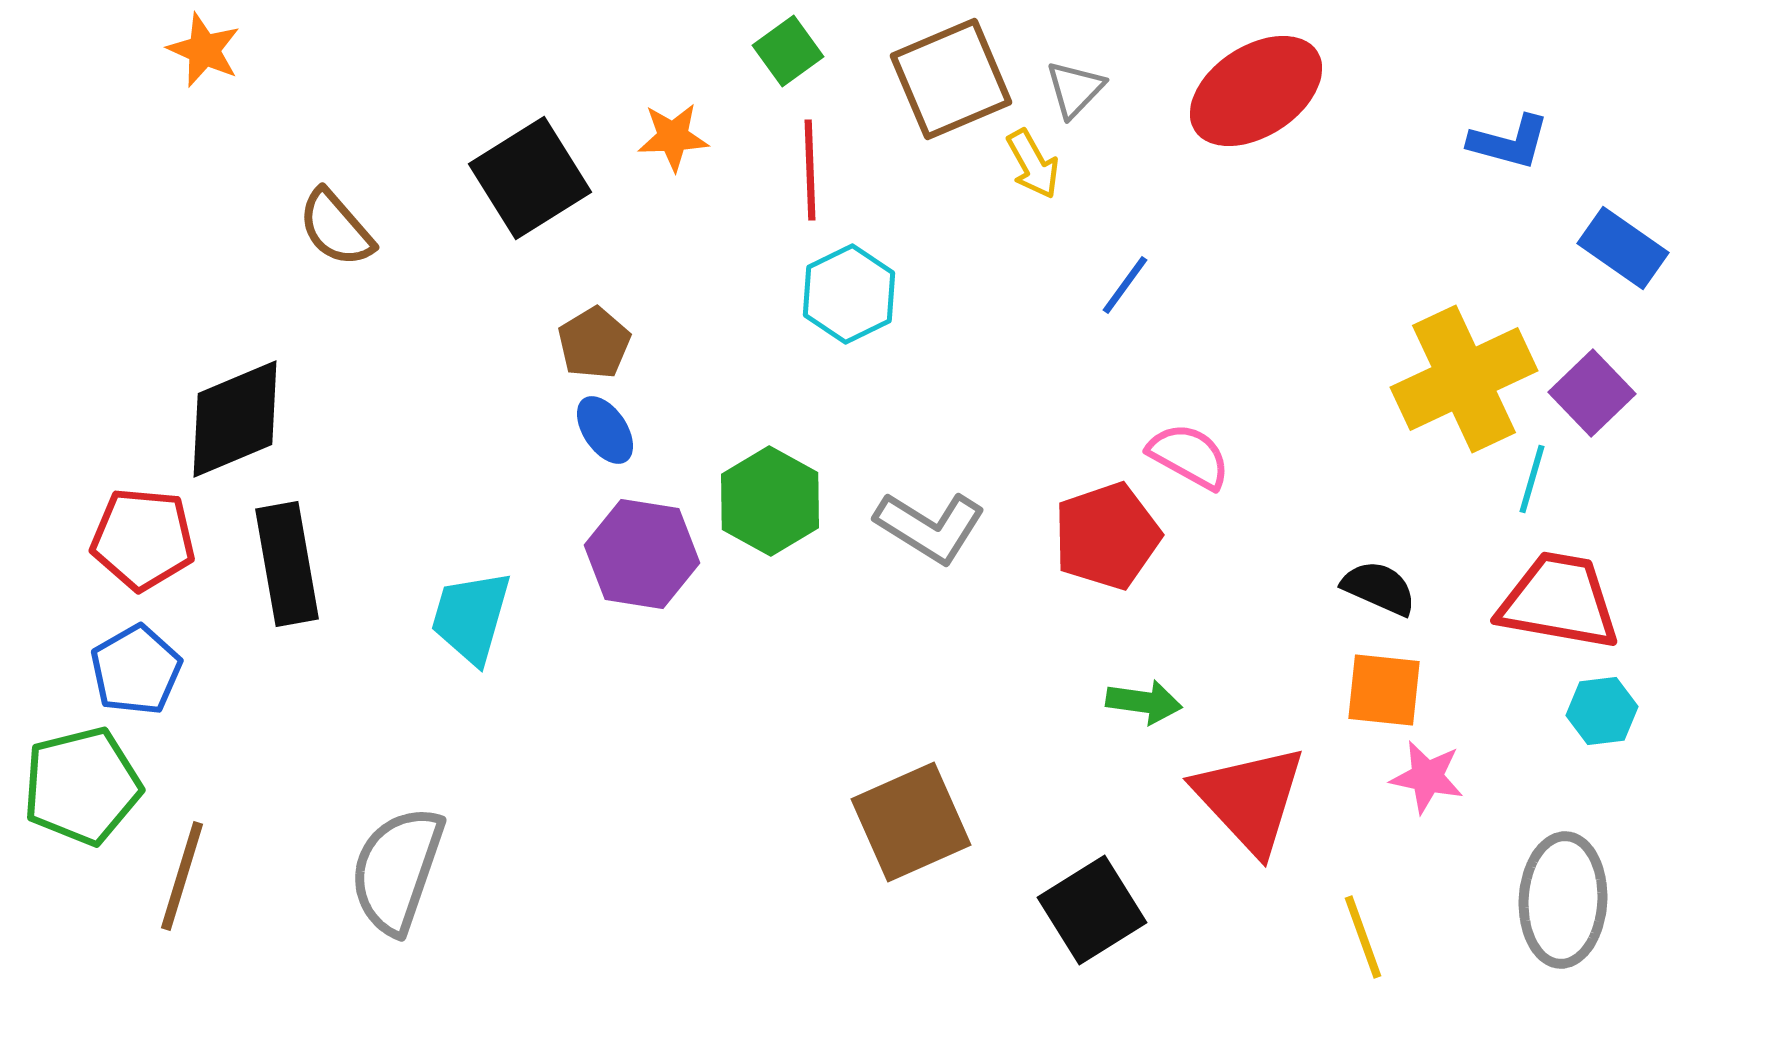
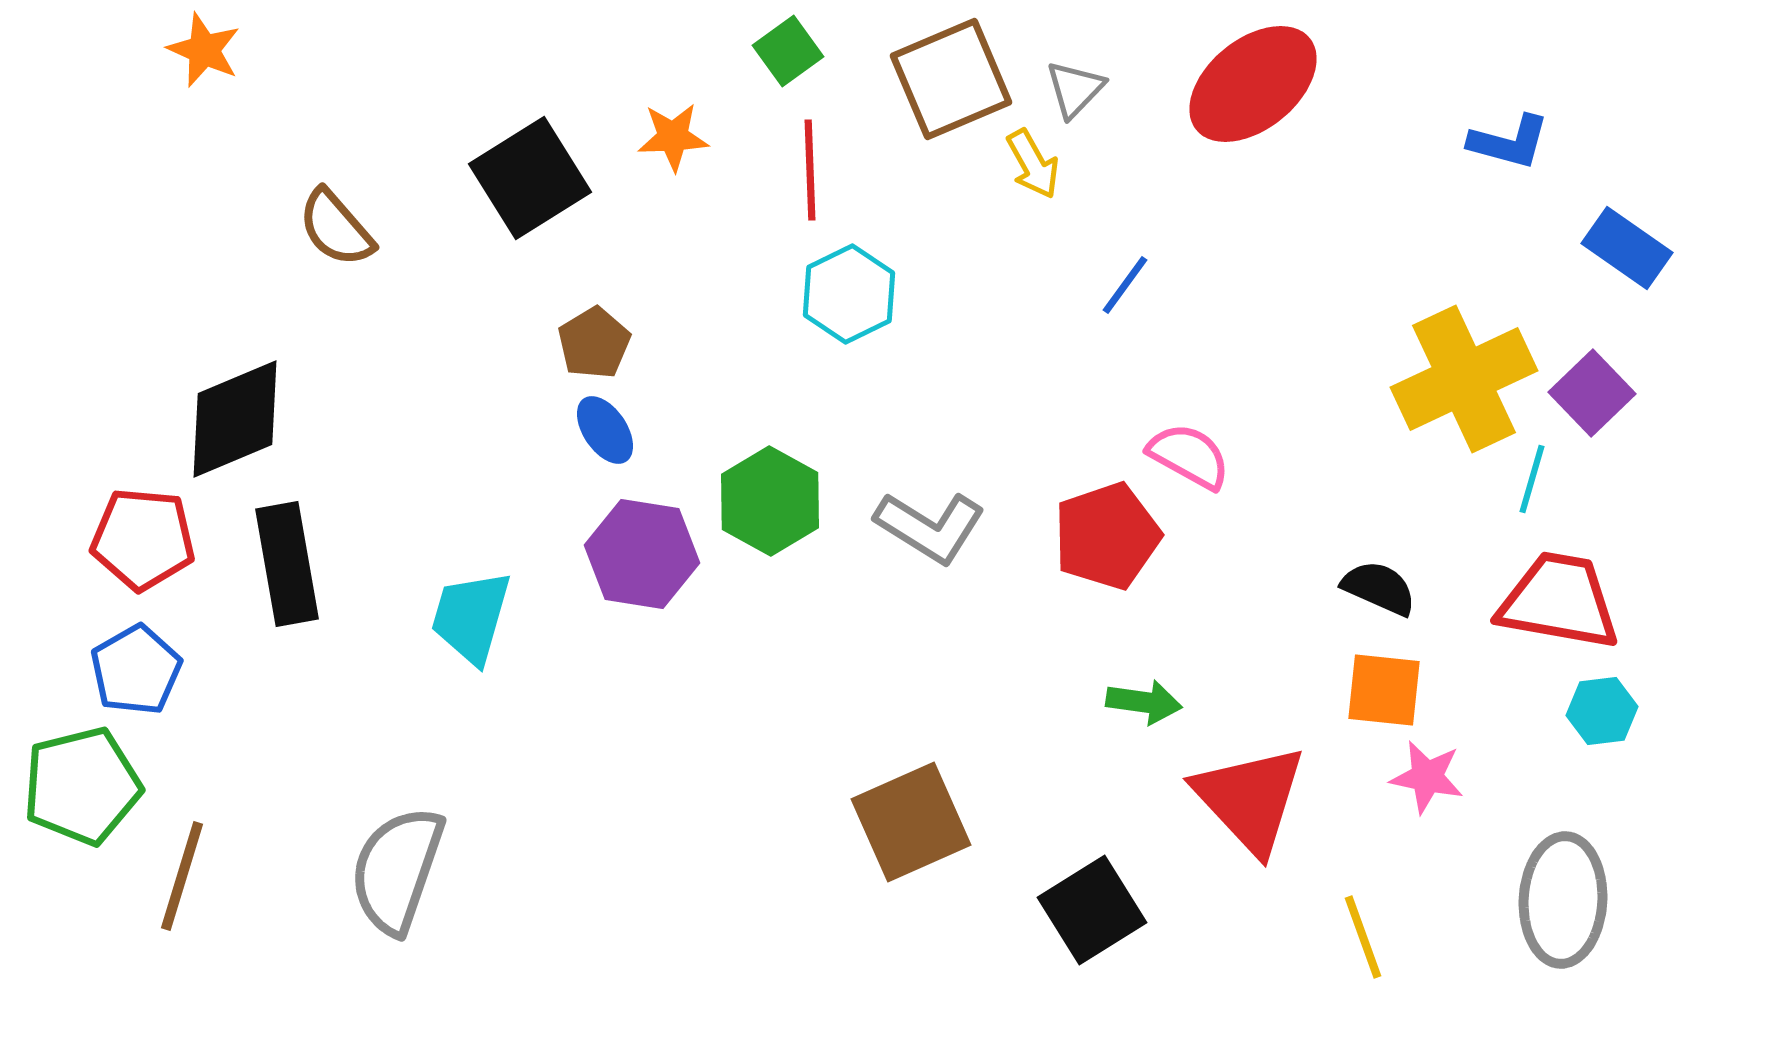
red ellipse at (1256, 91): moved 3 px left, 7 px up; rotated 6 degrees counterclockwise
blue rectangle at (1623, 248): moved 4 px right
